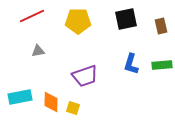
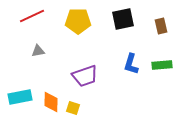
black square: moved 3 px left
